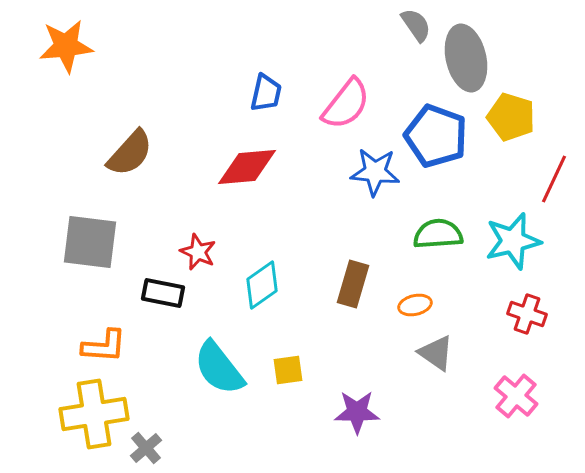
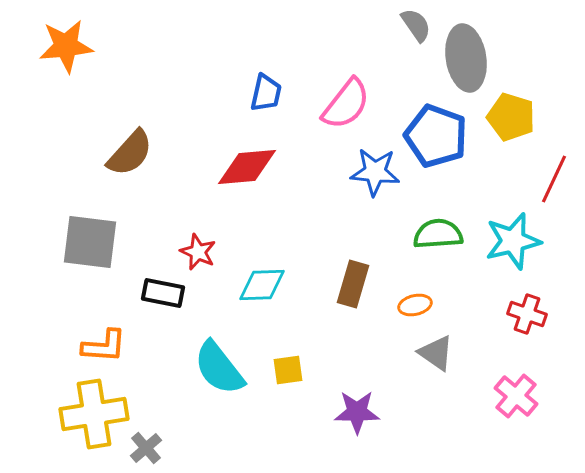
gray ellipse: rotated 4 degrees clockwise
cyan diamond: rotated 33 degrees clockwise
